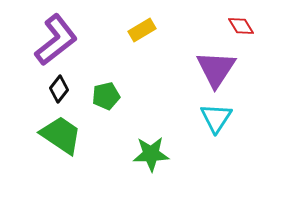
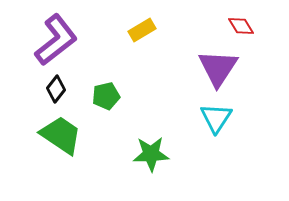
purple triangle: moved 2 px right, 1 px up
black diamond: moved 3 px left
